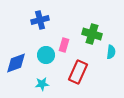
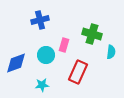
cyan star: moved 1 px down
